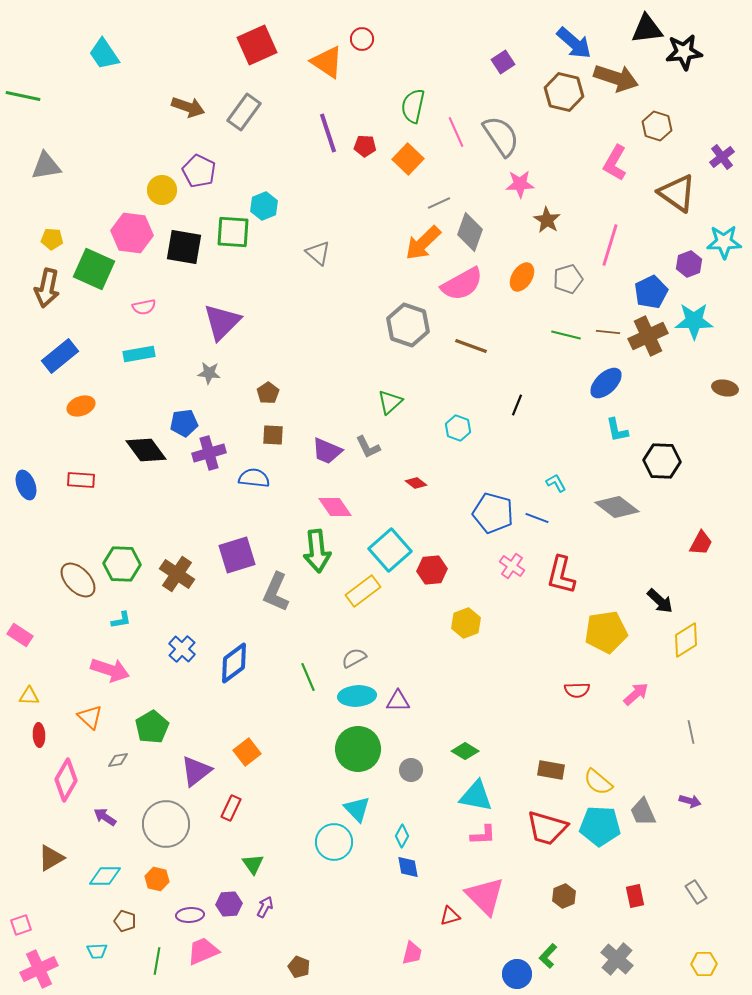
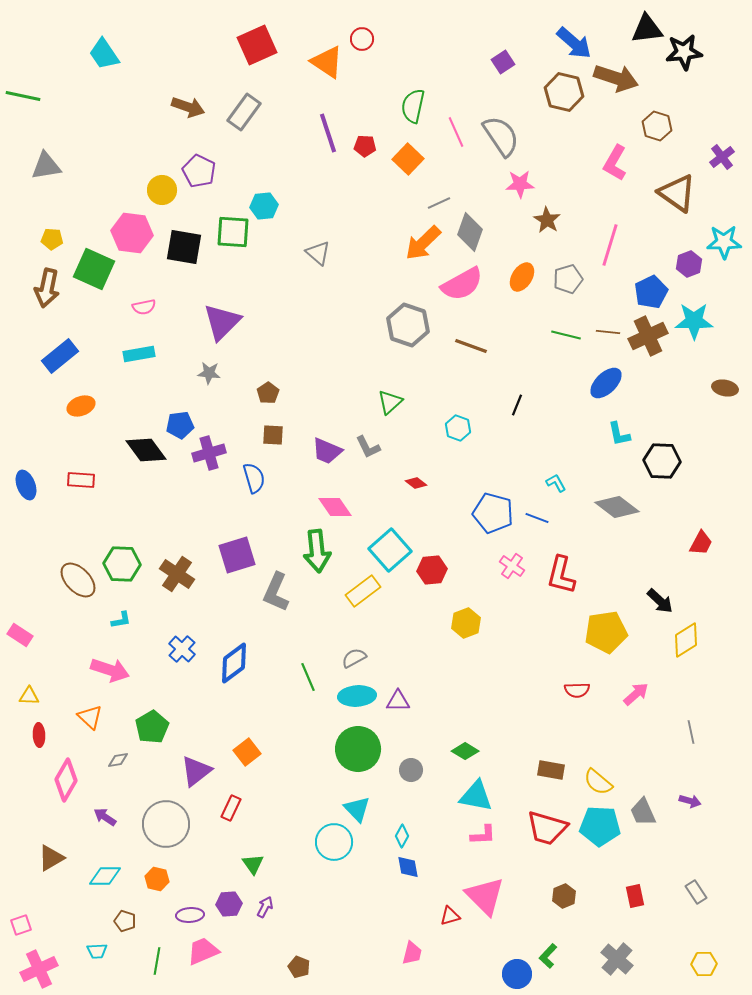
cyan hexagon at (264, 206): rotated 16 degrees clockwise
blue pentagon at (184, 423): moved 4 px left, 2 px down
cyan L-shape at (617, 430): moved 2 px right, 4 px down
blue semicircle at (254, 478): rotated 68 degrees clockwise
